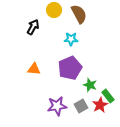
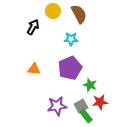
yellow circle: moved 1 px left, 1 px down
green rectangle: moved 22 px left, 20 px down
red star: moved 3 px up; rotated 21 degrees clockwise
